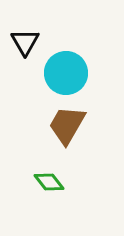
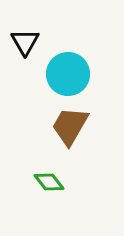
cyan circle: moved 2 px right, 1 px down
brown trapezoid: moved 3 px right, 1 px down
